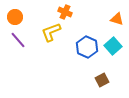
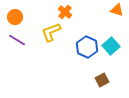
orange cross: rotated 16 degrees clockwise
orange triangle: moved 9 px up
purple line: moved 1 px left; rotated 18 degrees counterclockwise
cyan square: moved 2 px left
